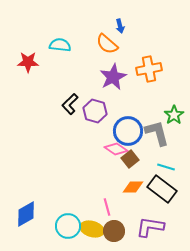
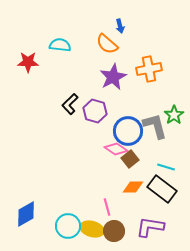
gray L-shape: moved 2 px left, 7 px up
